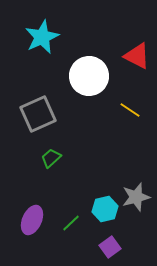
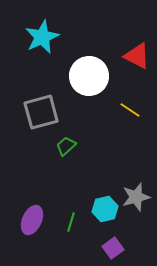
gray square: moved 3 px right, 2 px up; rotated 9 degrees clockwise
green trapezoid: moved 15 px right, 12 px up
green line: moved 1 px up; rotated 30 degrees counterclockwise
purple square: moved 3 px right, 1 px down
